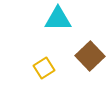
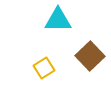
cyan triangle: moved 1 px down
